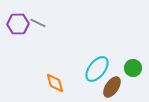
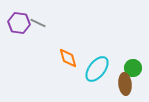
purple hexagon: moved 1 px right, 1 px up; rotated 10 degrees clockwise
orange diamond: moved 13 px right, 25 px up
brown ellipse: moved 13 px right, 3 px up; rotated 40 degrees counterclockwise
